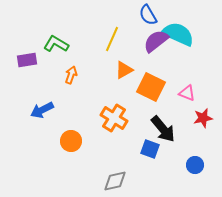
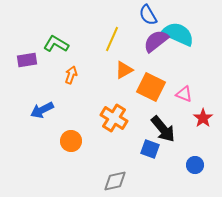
pink triangle: moved 3 px left, 1 px down
red star: rotated 24 degrees counterclockwise
